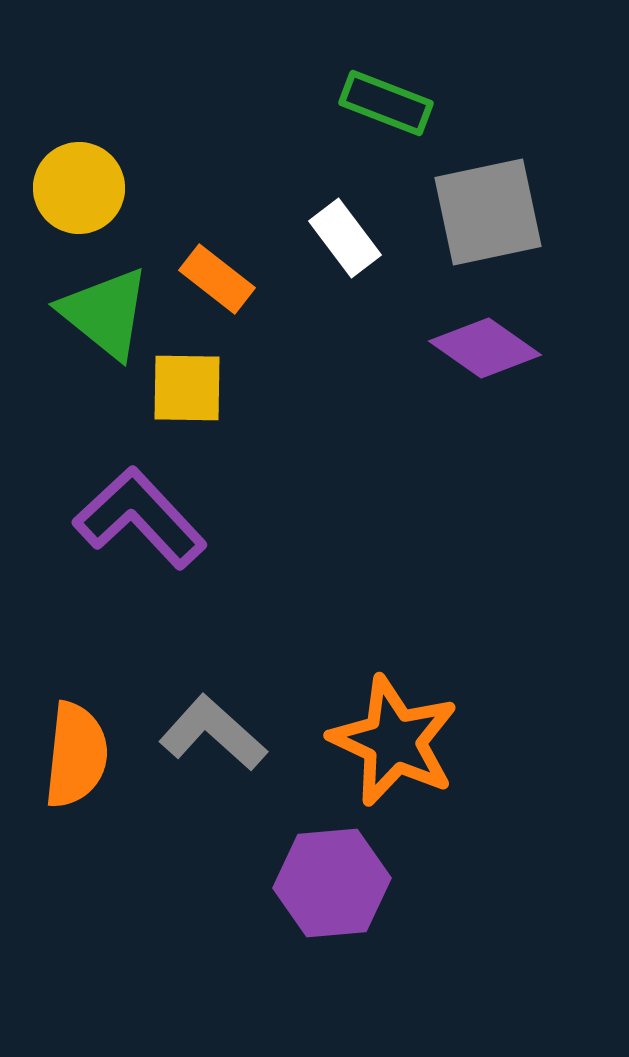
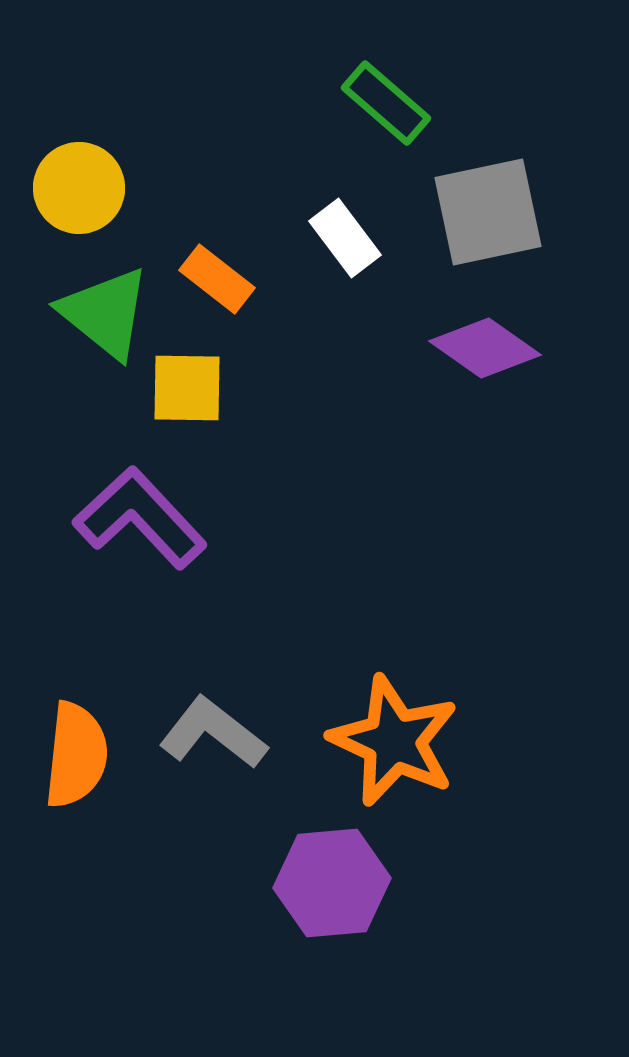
green rectangle: rotated 20 degrees clockwise
gray L-shape: rotated 4 degrees counterclockwise
